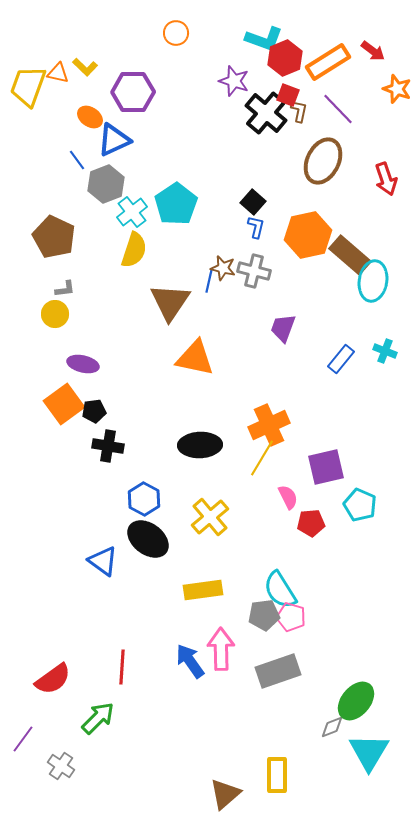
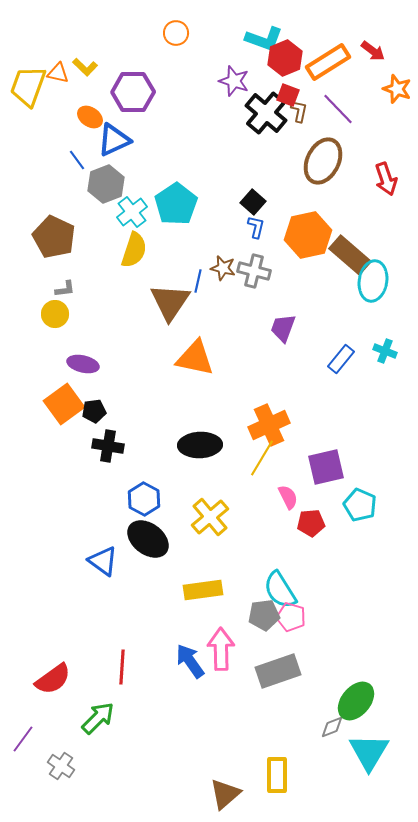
blue line at (209, 281): moved 11 px left
